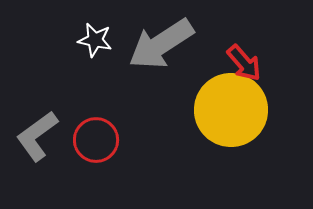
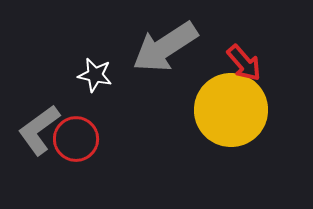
white star: moved 35 px down
gray arrow: moved 4 px right, 3 px down
gray L-shape: moved 2 px right, 6 px up
red circle: moved 20 px left, 1 px up
